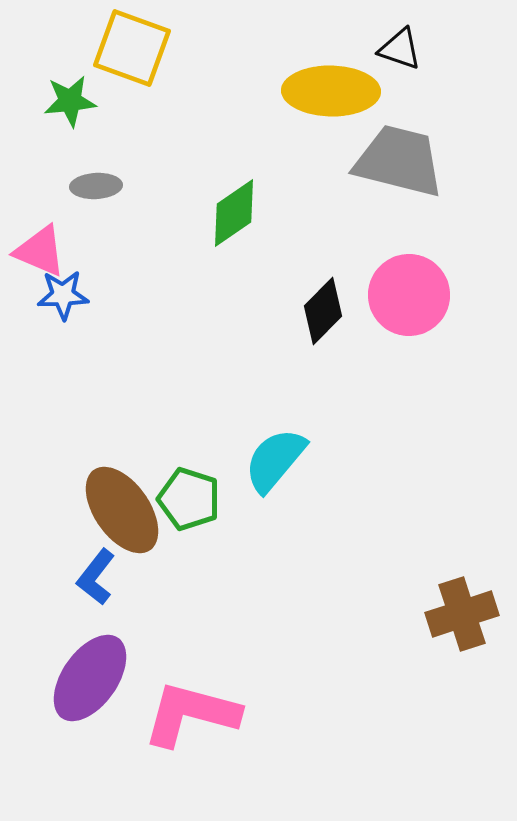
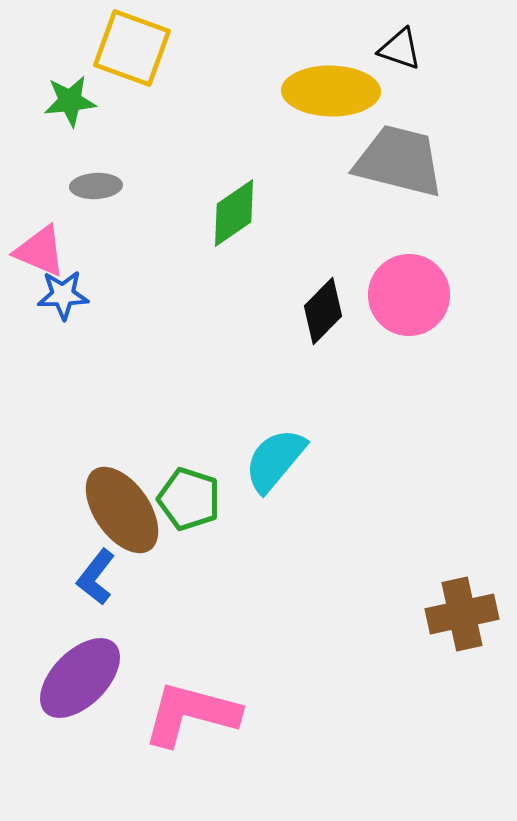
brown cross: rotated 6 degrees clockwise
purple ellipse: moved 10 px left; rotated 10 degrees clockwise
